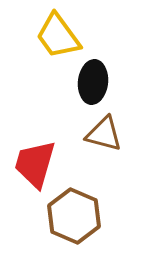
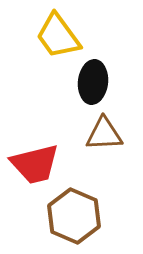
brown triangle: rotated 18 degrees counterclockwise
red trapezoid: rotated 120 degrees counterclockwise
